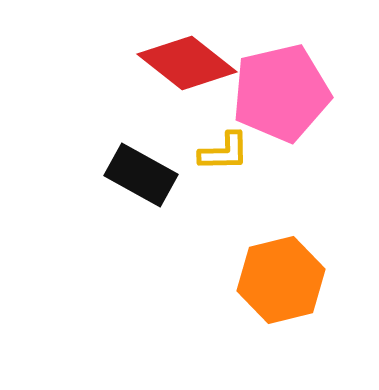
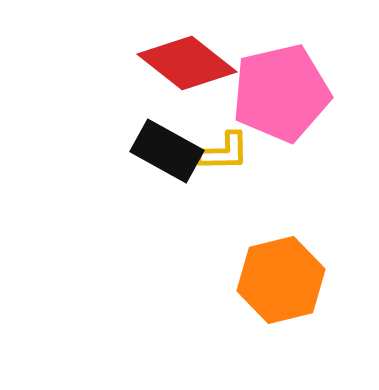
black rectangle: moved 26 px right, 24 px up
